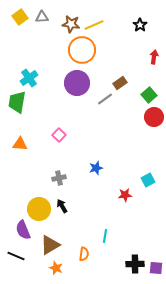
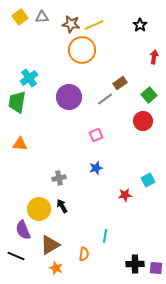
purple circle: moved 8 px left, 14 px down
red circle: moved 11 px left, 4 px down
pink square: moved 37 px right; rotated 24 degrees clockwise
